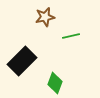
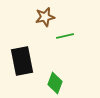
green line: moved 6 px left
black rectangle: rotated 56 degrees counterclockwise
